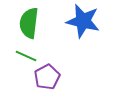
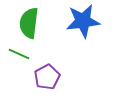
blue star: rotated 20 degrees counterclockwise
green line: moved 7 px left, 2 px up
